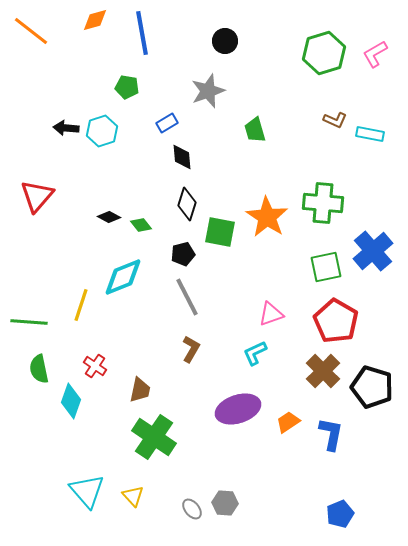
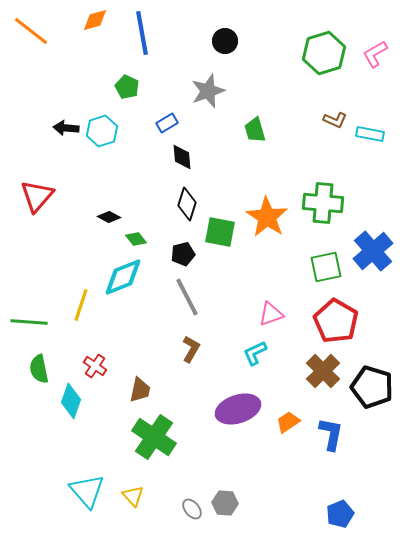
green pentagon at (127, 87): rotated 15 degrees clockwise
green diamond at (141, 225): moved 5 px left, 14 px down
